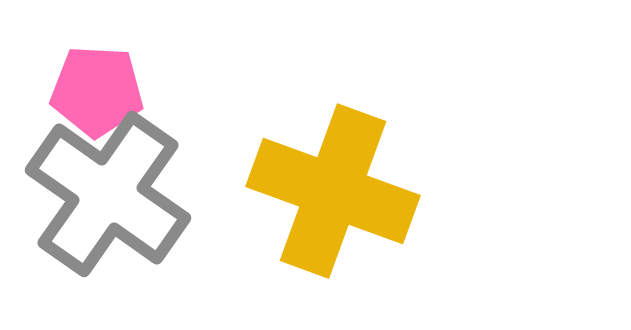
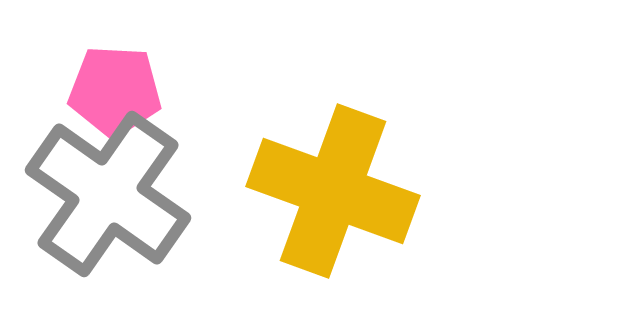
pink pentagon: moved 18 px right
